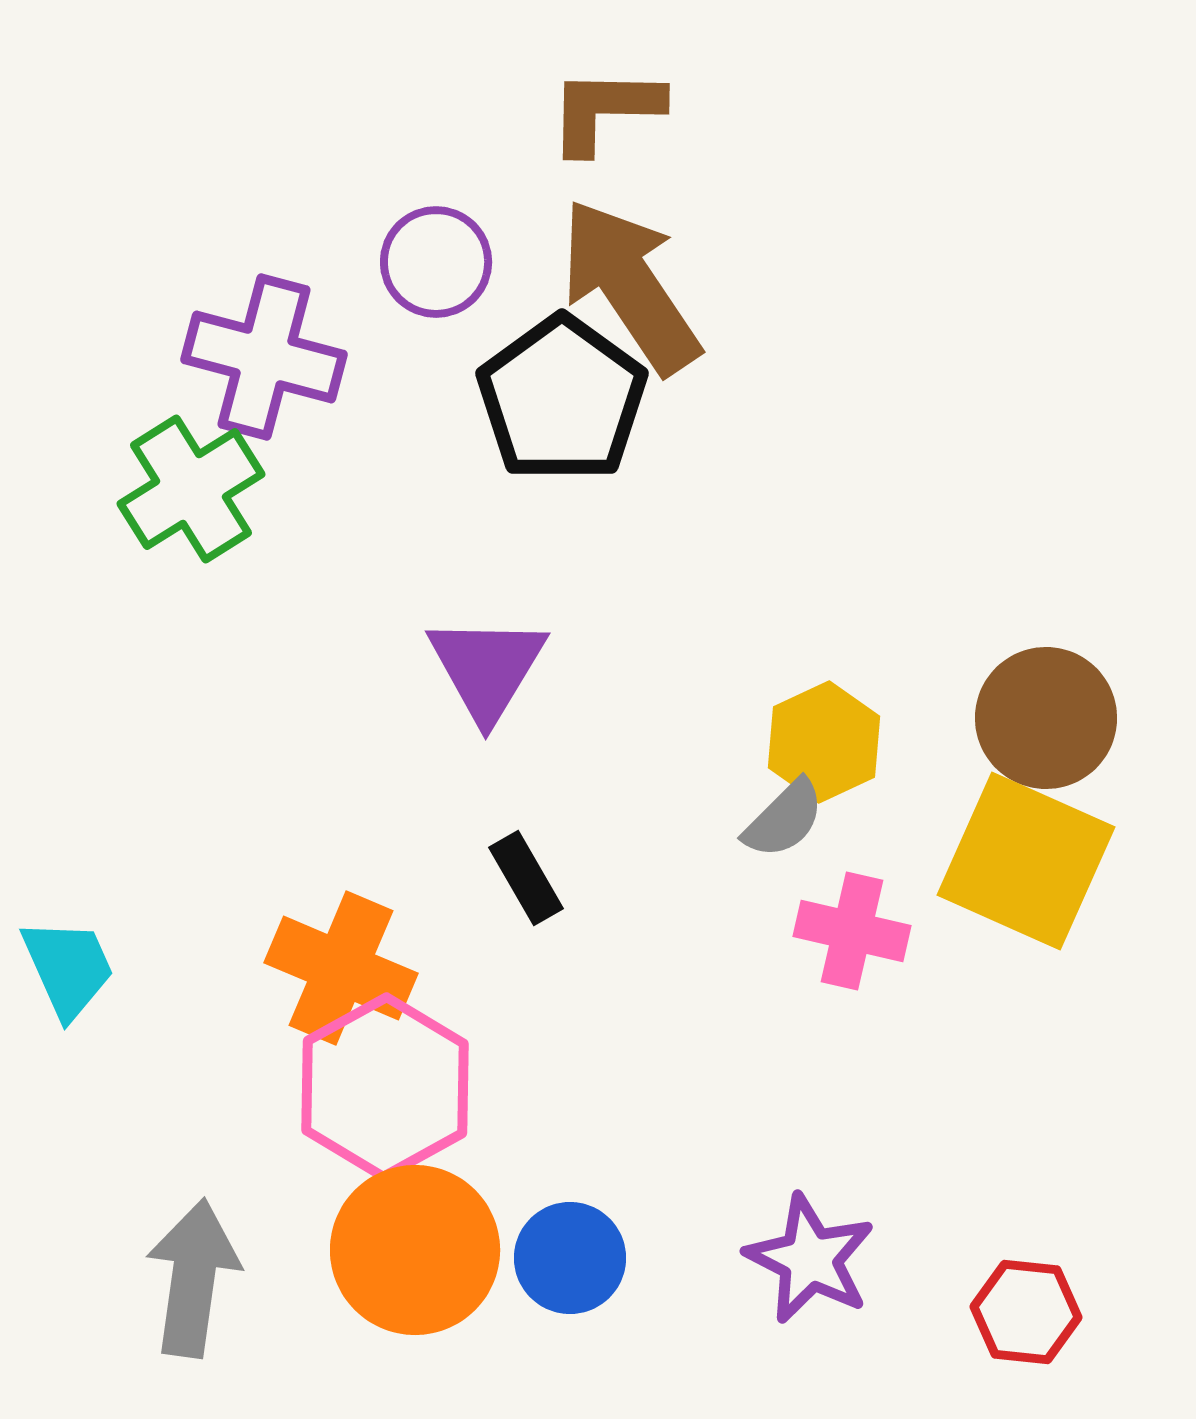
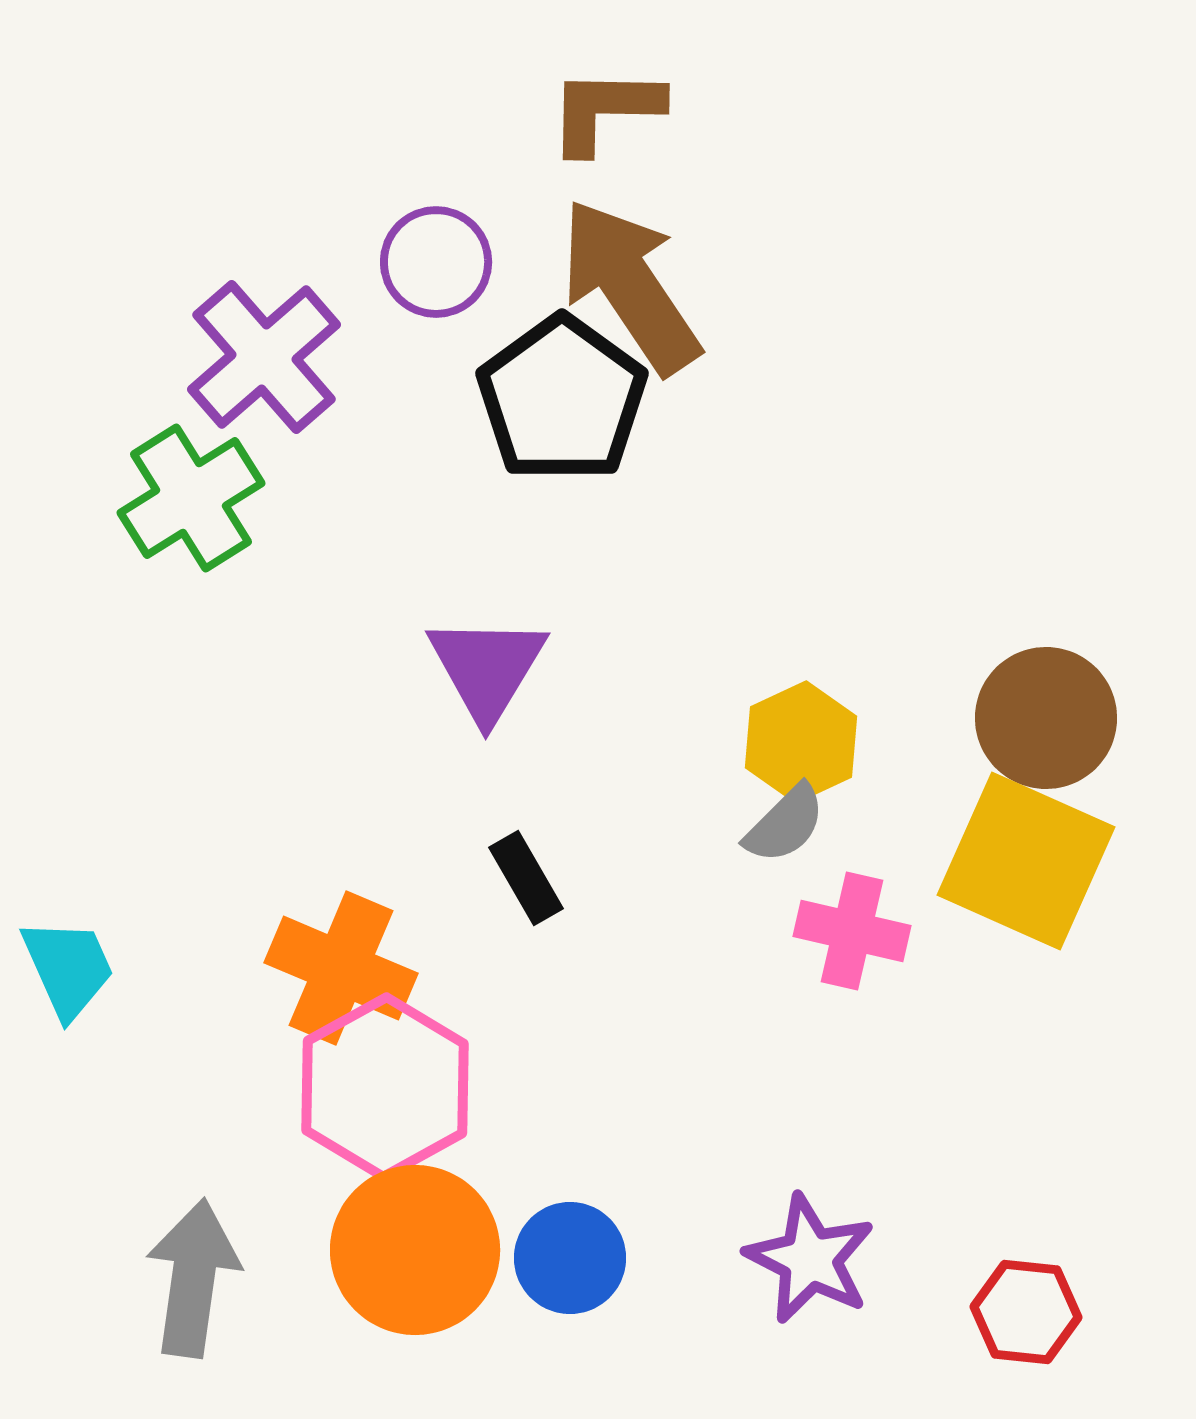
purple cross: rotated 34 degrees clockwise
green cross: moved 9 px down
yellow hexagon: moved 23 px left
gray semicircle: moved 1 px right, 5 px down
